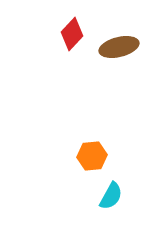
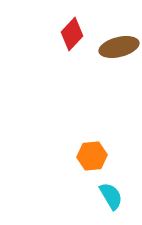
cyan semicircle: rotated 60 degrees counterclockwise
